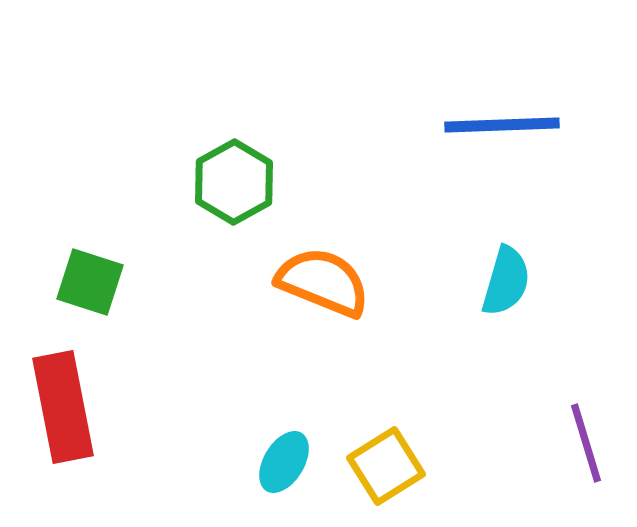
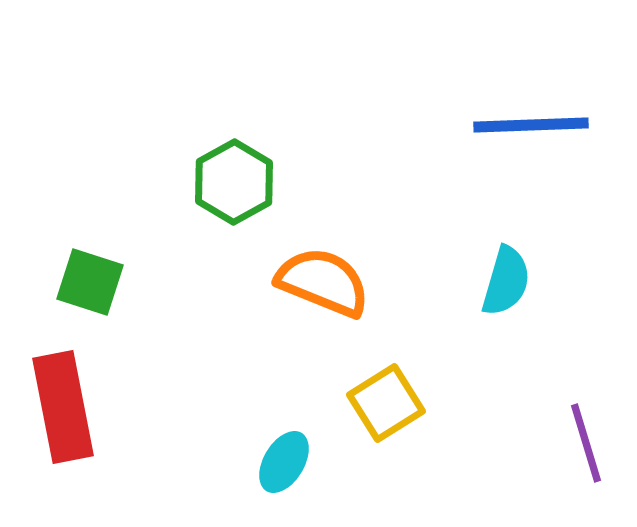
blue line: moved 29 px right
yellow square: moved 63 px up
